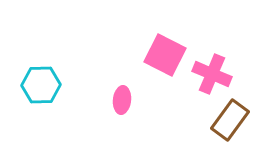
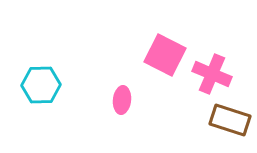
brown rectangle: rotated 72 degrees clockwise
